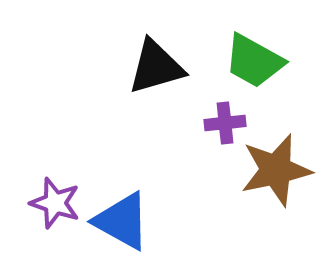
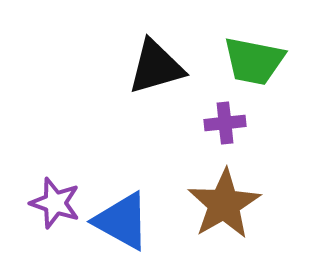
green trapezoid: rotated 18 degrees counterclockwise
brown star: moved 52 px left, 34 px down; rotated 18 degrees counterclockwise
